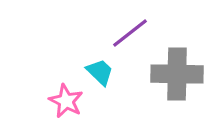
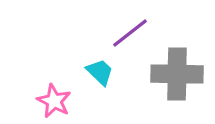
pink star: moved 12 px left
